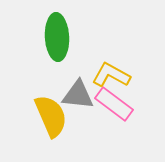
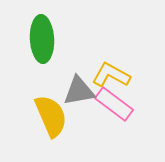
green ellipse: moved 15 px left, 2 px down
gray triangle: moved 1 px right, 4 px up; rotated 16 degrees counterclockwise
